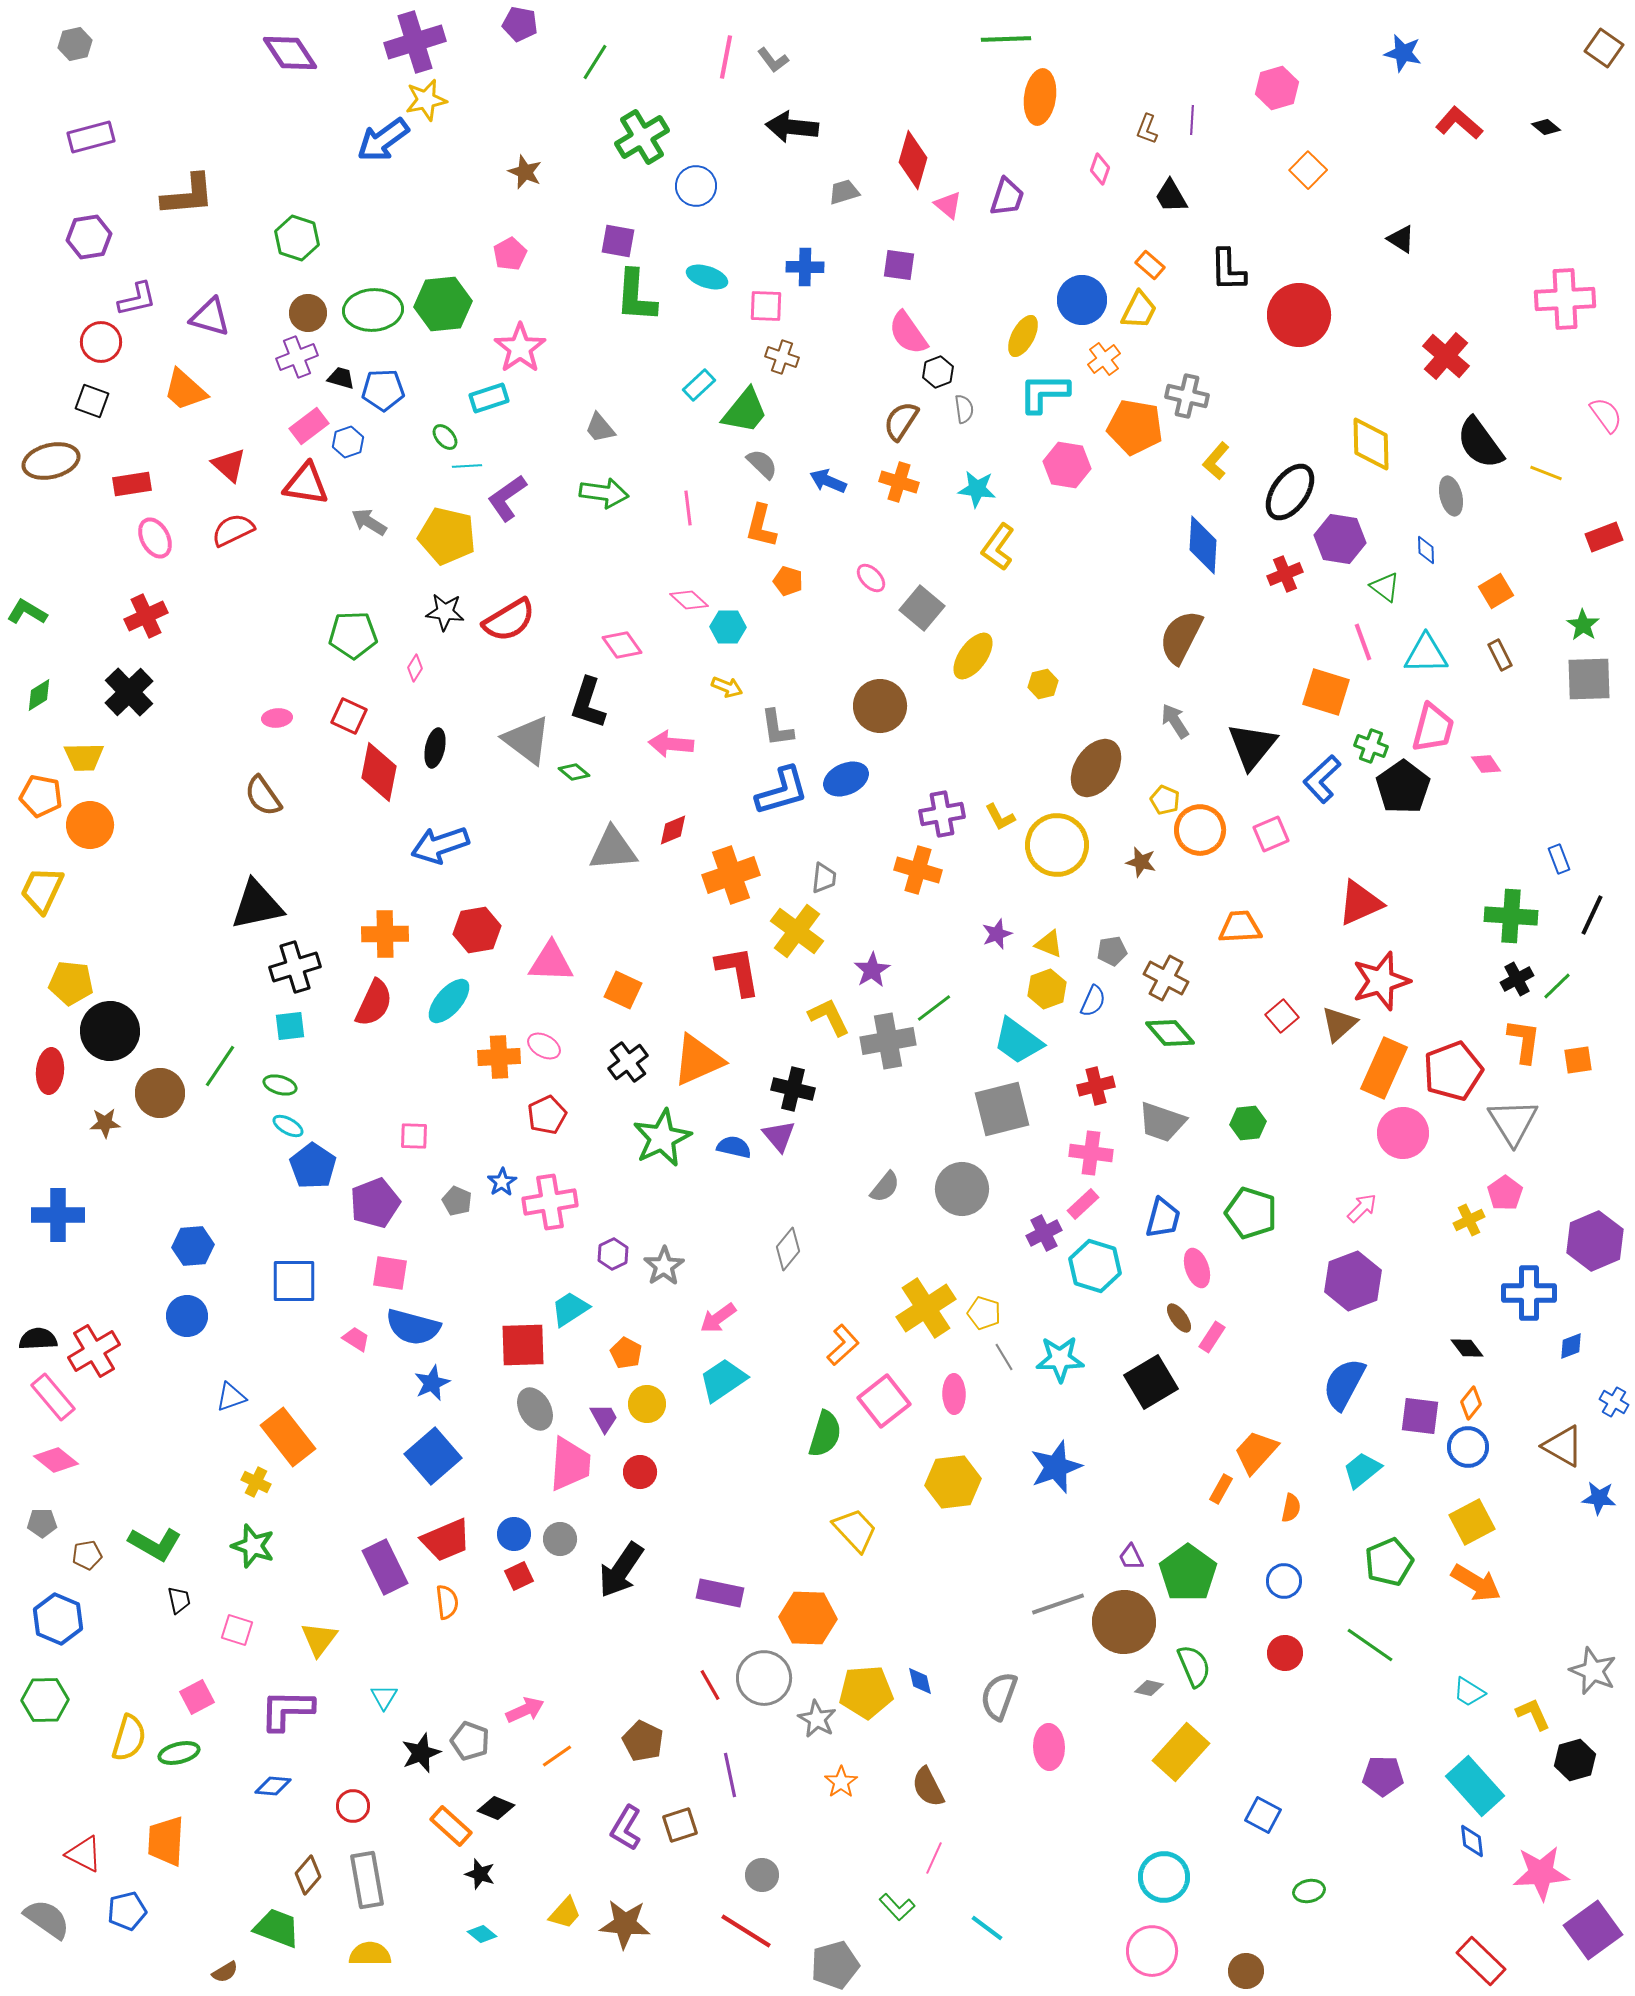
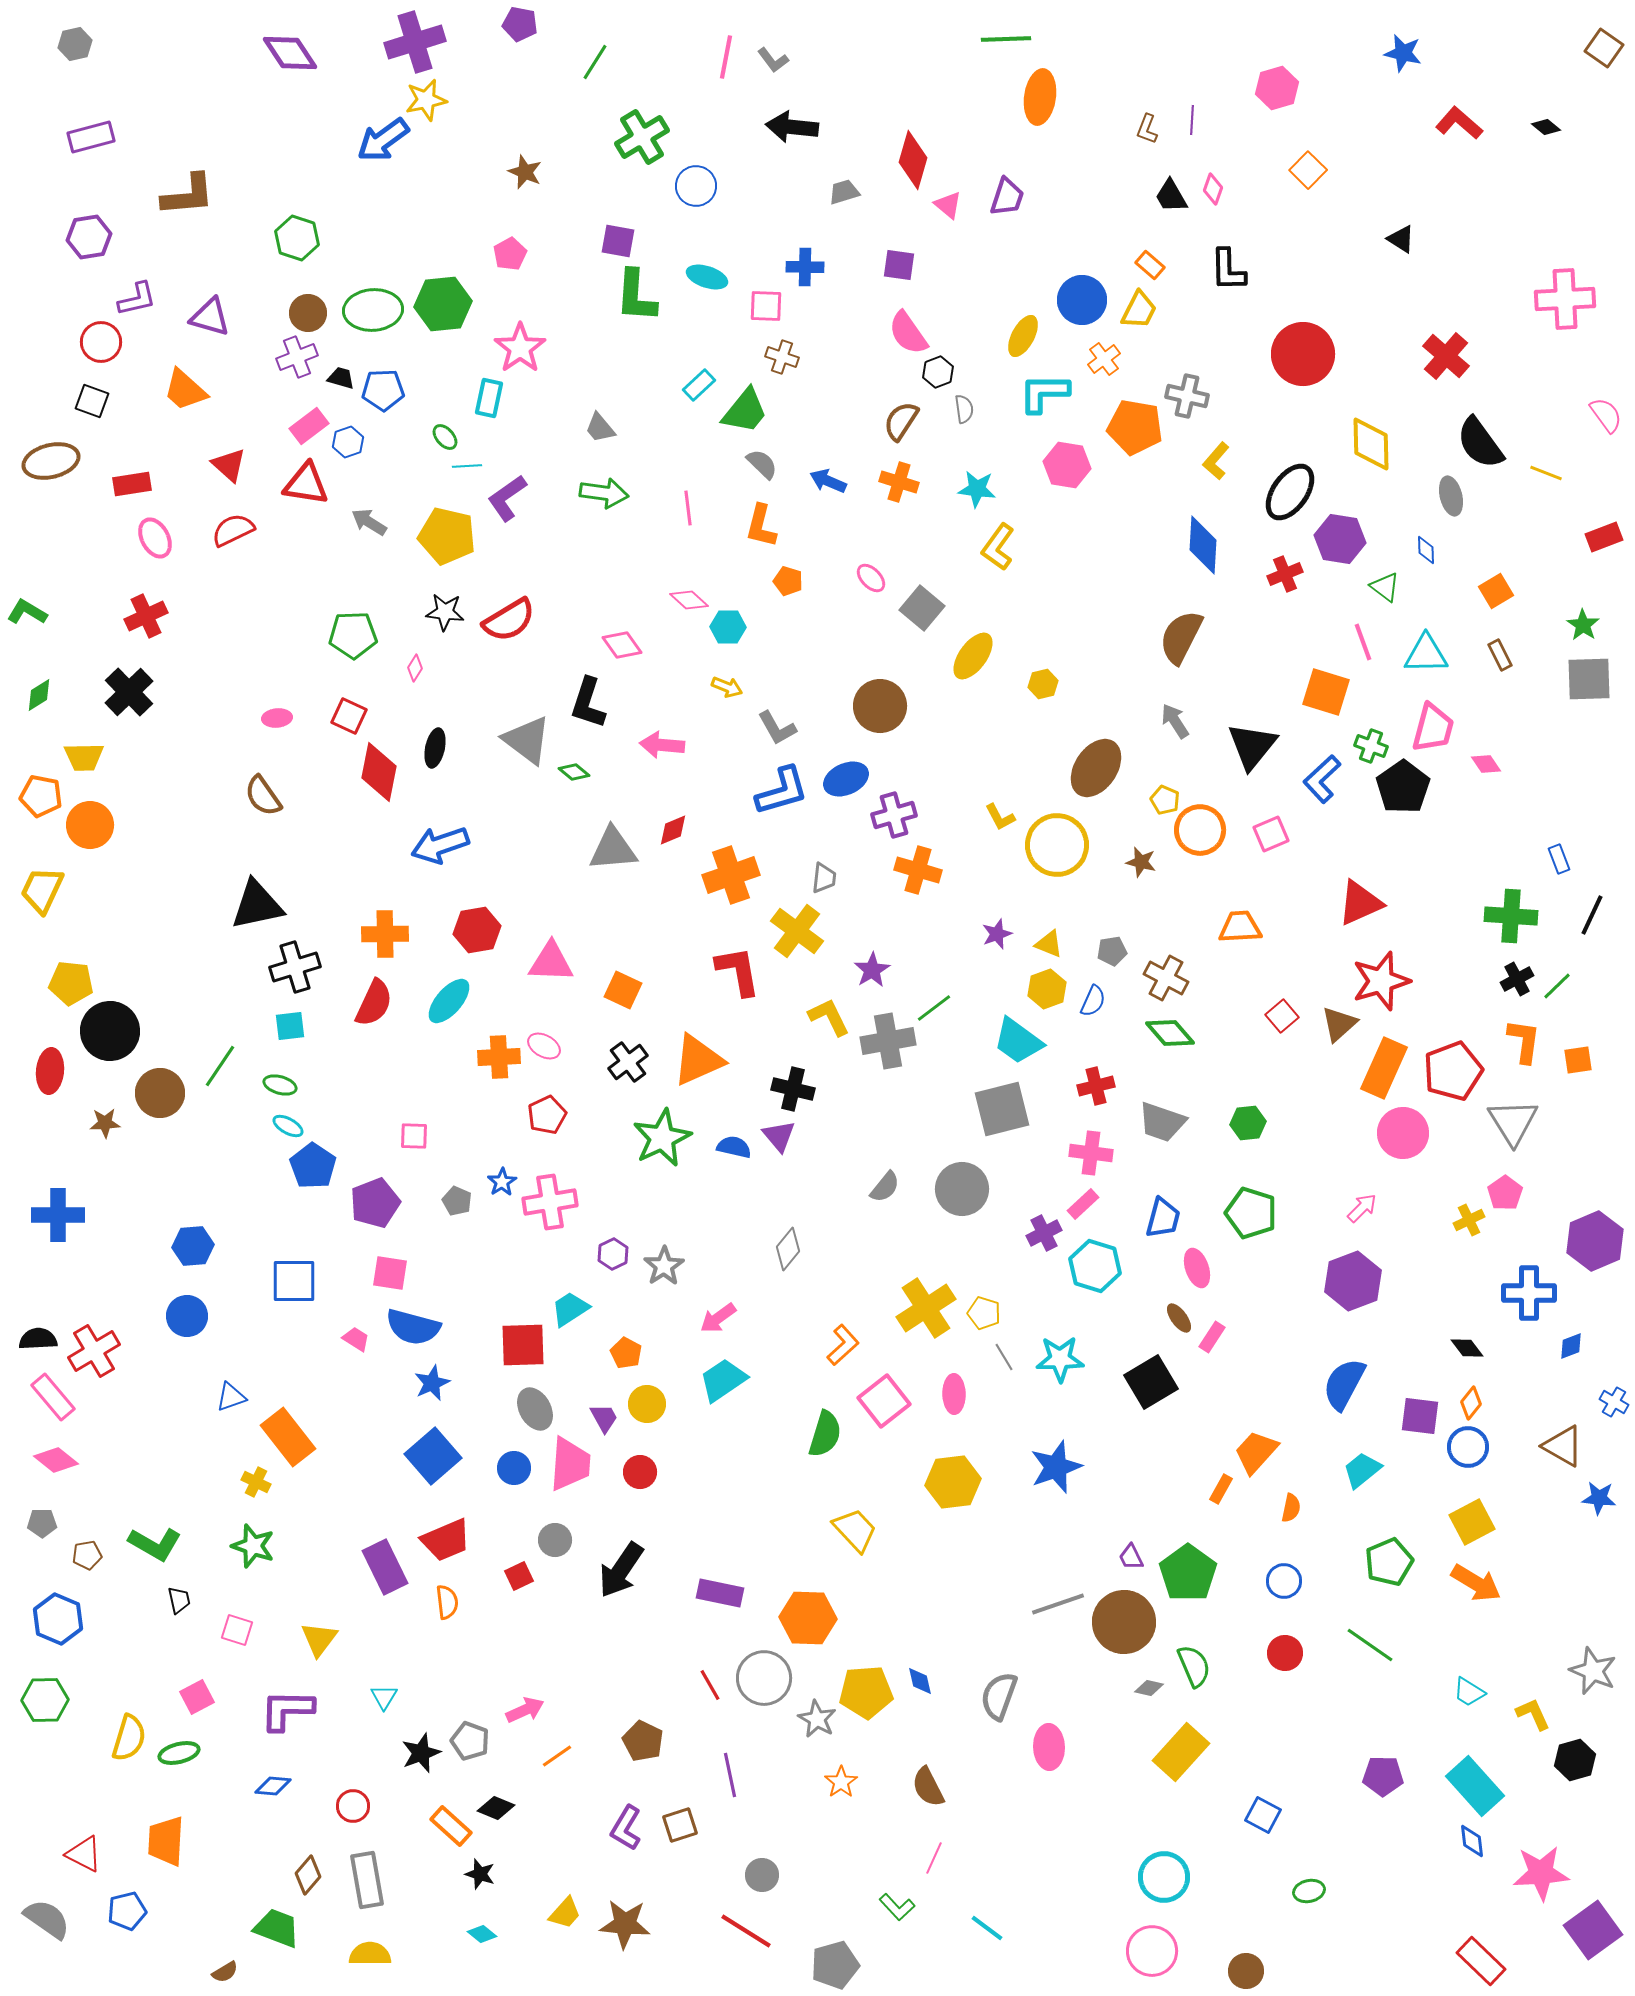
pink diamond at (1100, 169): moved 113 px right, 20 px down
red circle at (1299, 315): moved 4 px right, 39 px down
cyan rectangle at (489, 398): rotated 60 degrees counterclockwise
gray L-shape at (777, 728): rotated 21 degrees counterclockwise
pink arrow at (671, 744): moved 9 px left, 1 px down
purple cross at (942, 814): moved 48 px left, 1 px down; rotated 6 degrees counterclockwise
blue circle at (514, 1534): moved 66 px up
gray circle at (560, 1539): moved 5 px left, 1 px down
